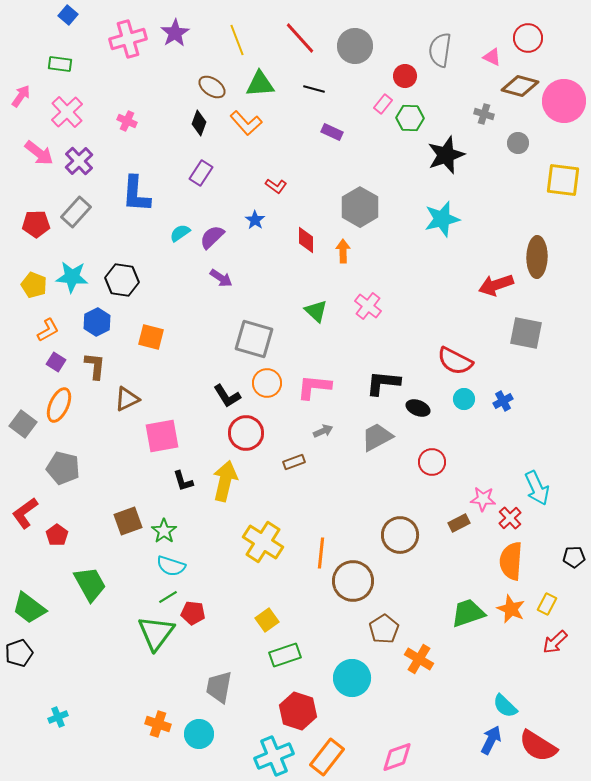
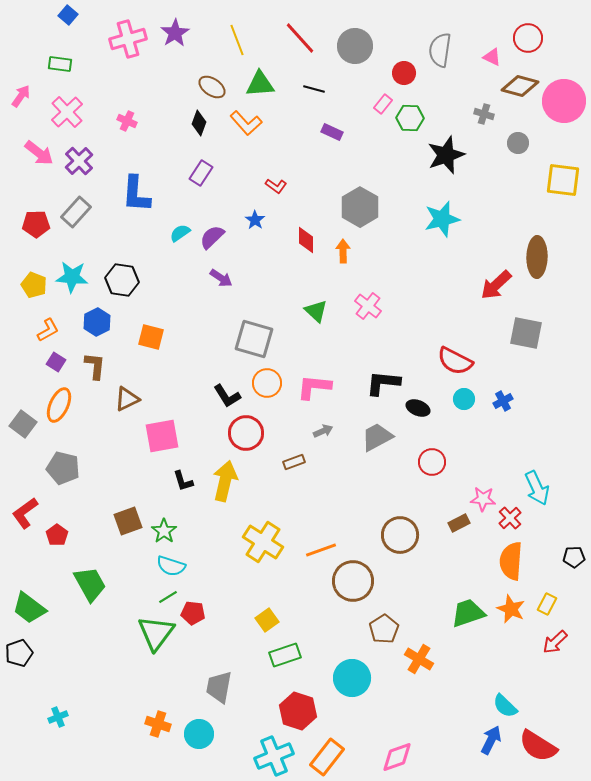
red circle at (405, 76): moved 1 px left, 3 px up
red arrow at (496, 285): rotated 24 degrees counterclockwise
orange line at (321, 553): moved 3 px up; rotated 64 degrees clockwise
